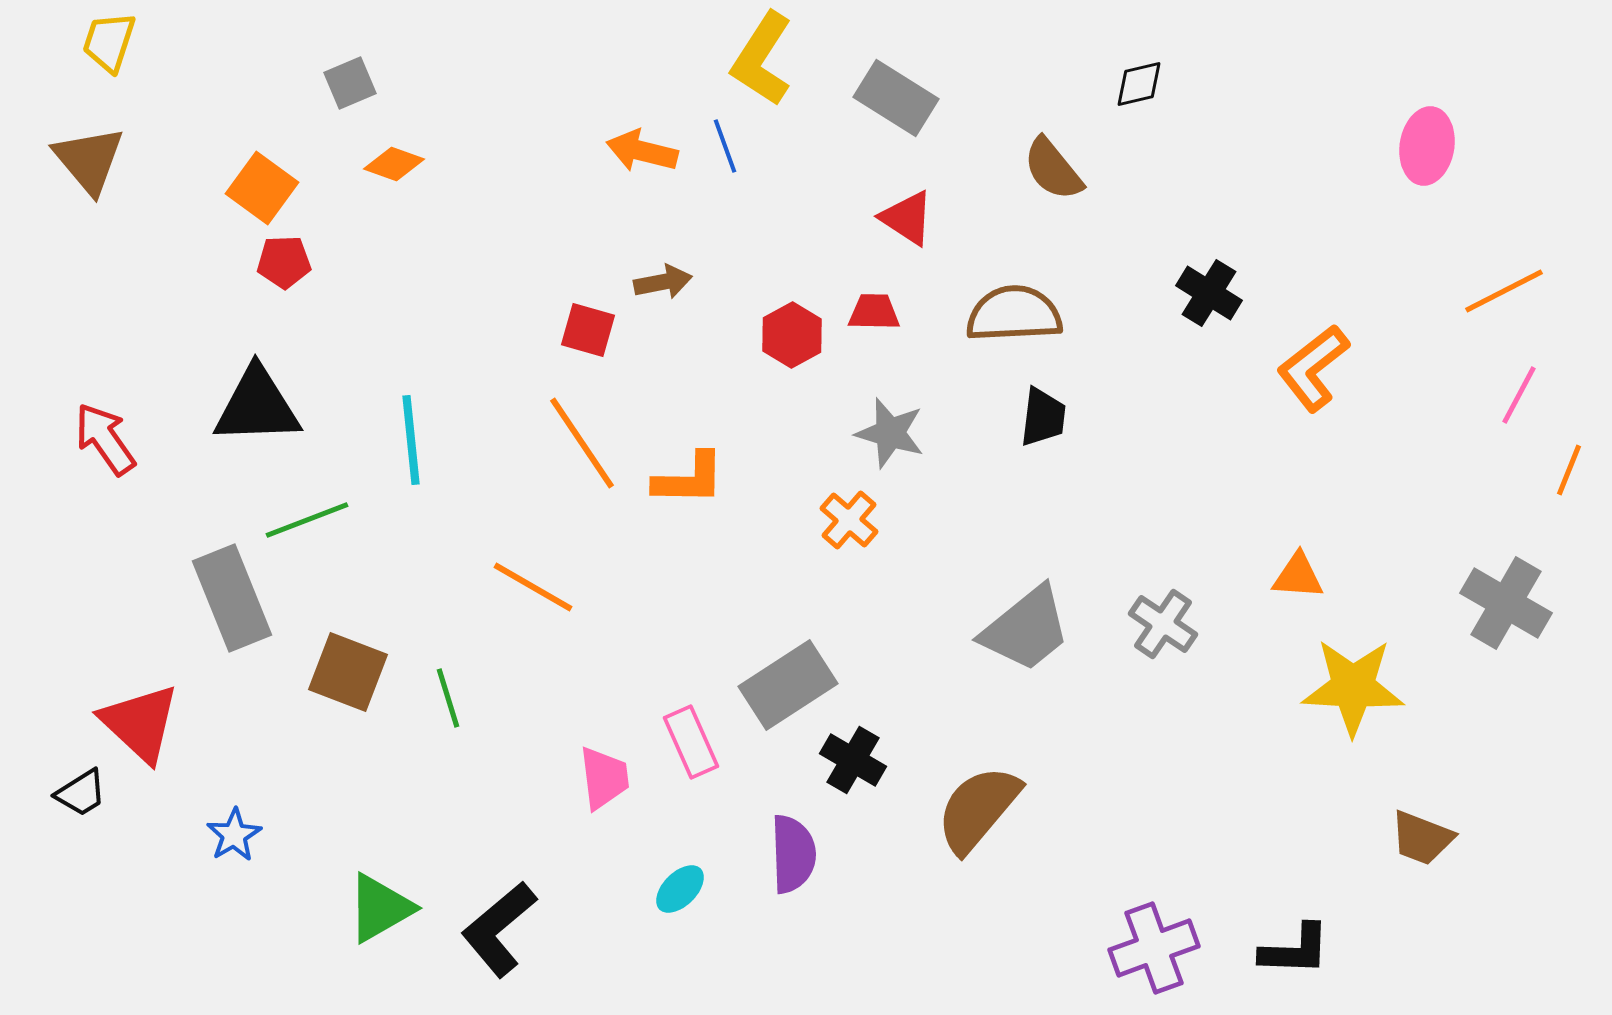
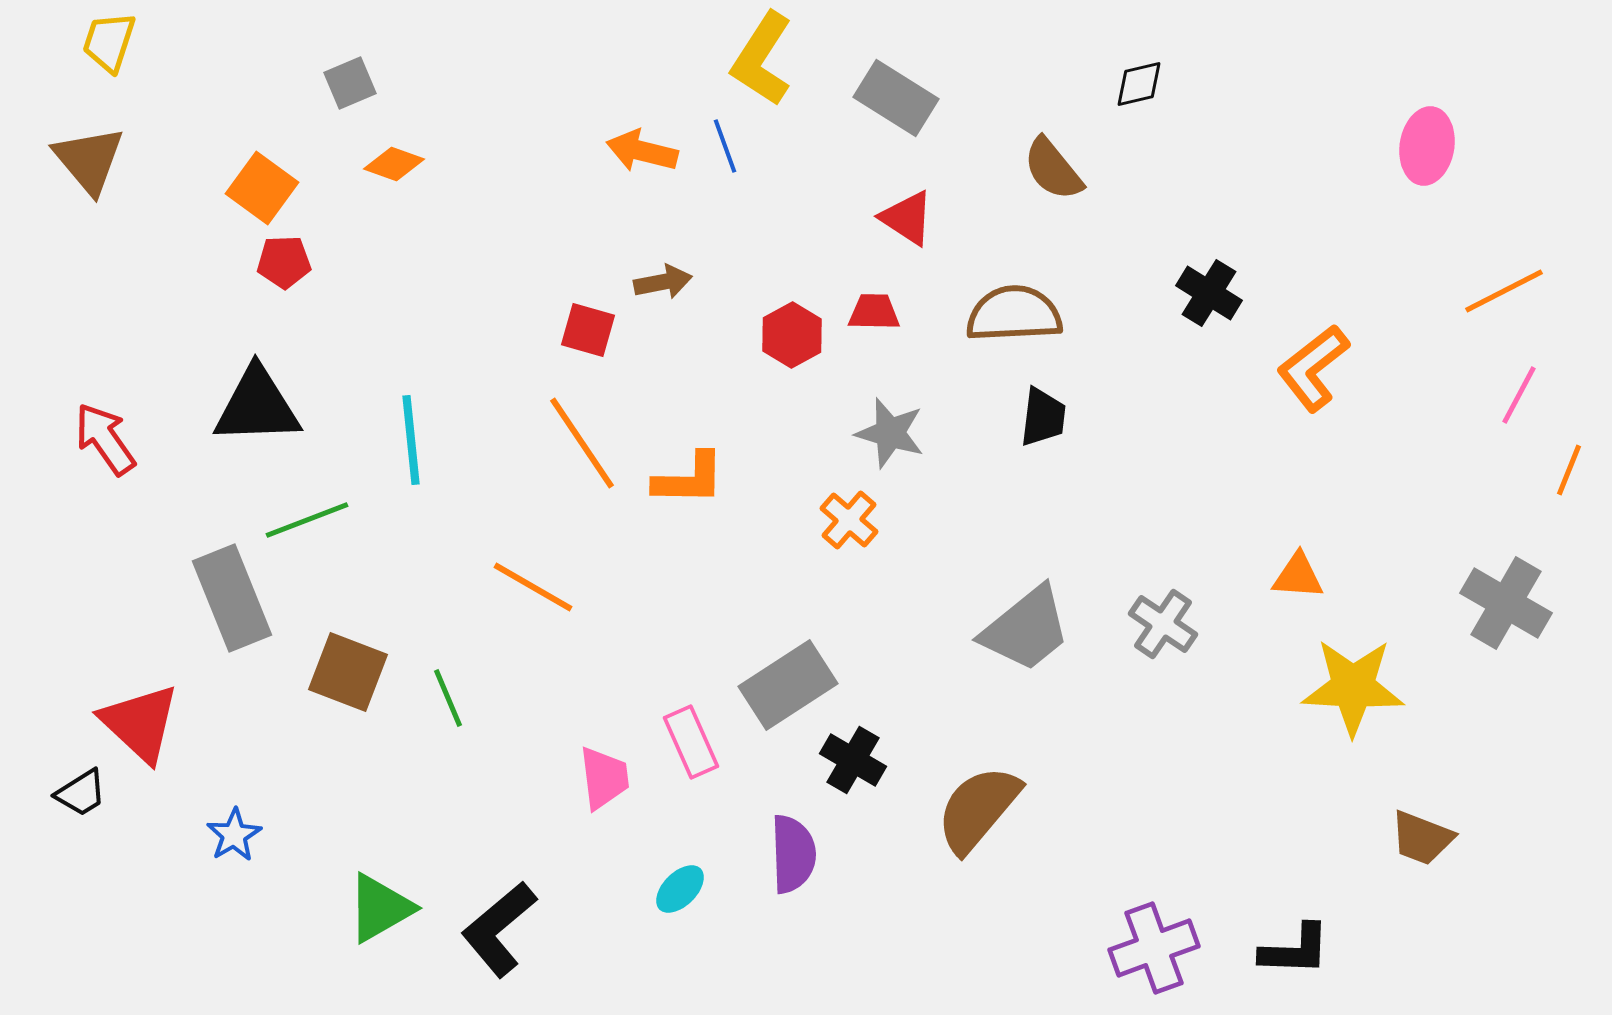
green line at (448, 698): rotated 6 degrees counterclockwise
